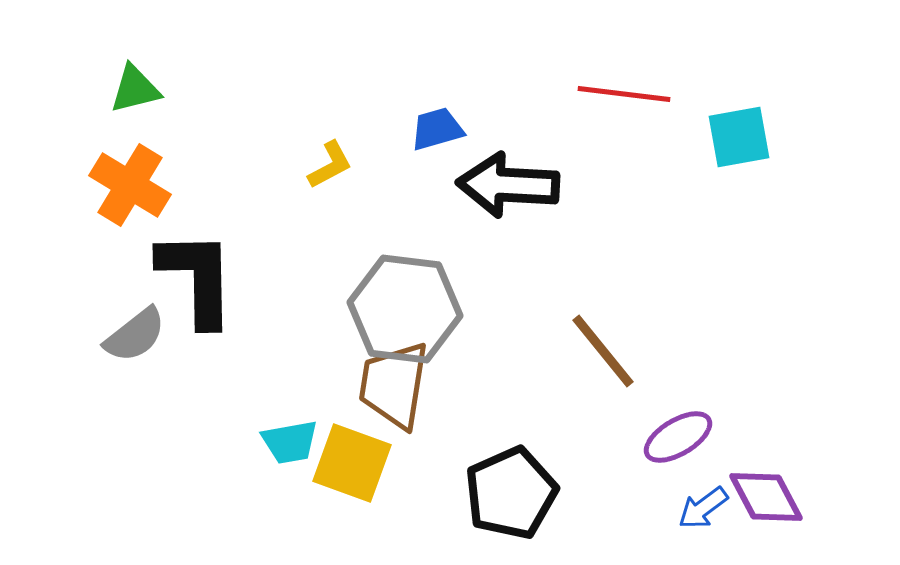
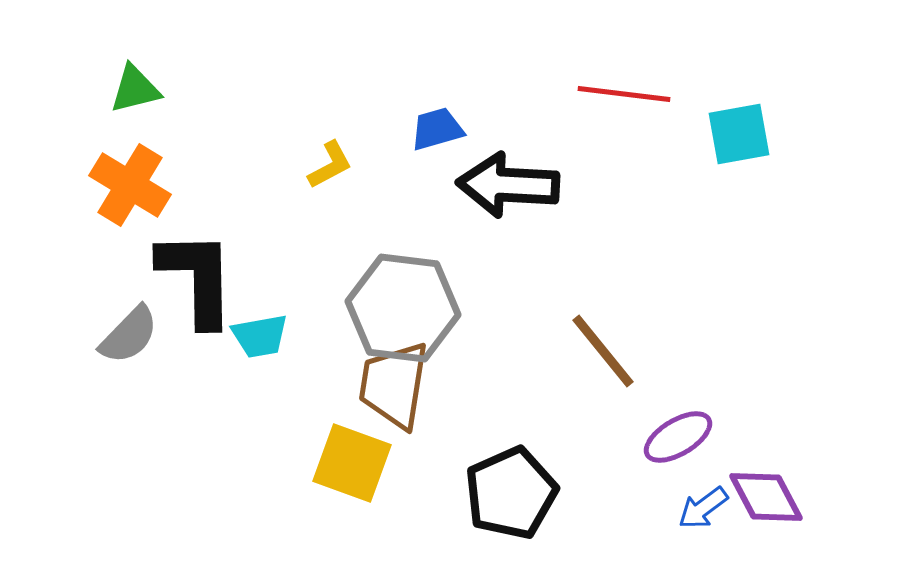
cyan square: moved 3 px up
gray hexagon: moved 2 px left, 1 px up
gray semicircle: moved 6 px left; rotated 8 degrees counterclockwise
cyan trapezoid: moved 30 px left, 106 px up
